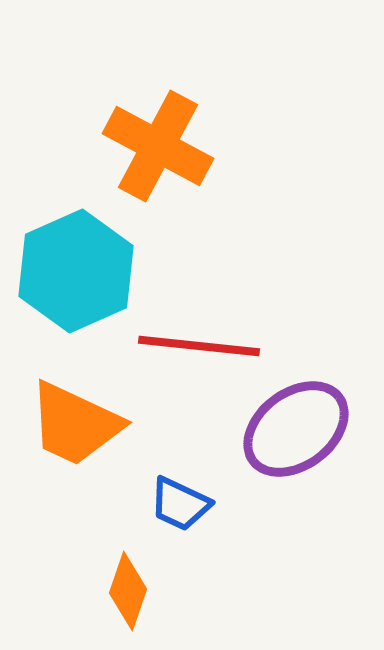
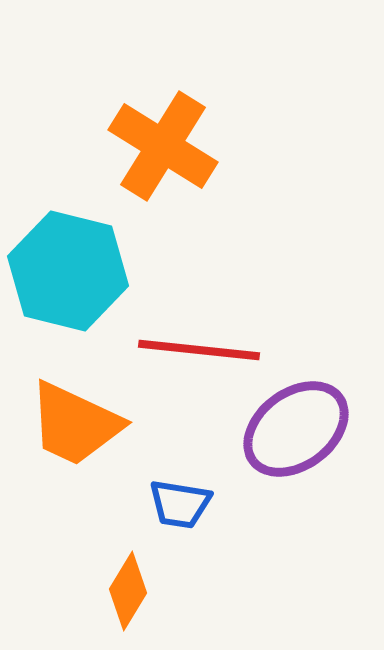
orange cross: moved 5 px right; rotated 4 degrees clockwise
cyan hexagon: moved 8 px left; rotated 22 degrees counterclockwise
red line: moved 4 px down
blue trapezoid: rotated 16 degrees counterclockwise
orange diamond: rotated 12 degrees clockwise
